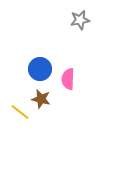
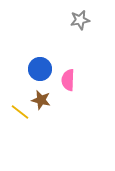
pink semicircle: moved 1 px down
brown star: moved 1 px down
